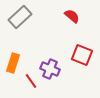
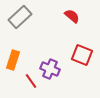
orange rectangle: moved 3 px up
